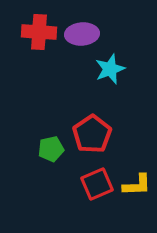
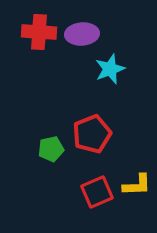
red pentagon: rotated 12 degrees clockwise
red square: moved 8 px down
